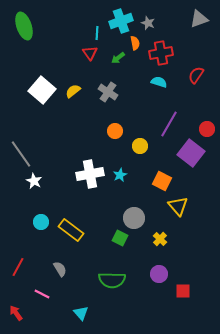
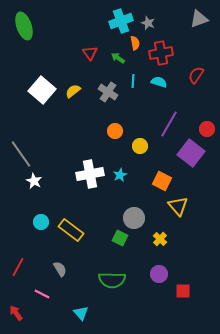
cyan line: moved 36 px right, 48 px down
green arrow: rotated 72 degrees clockwise
